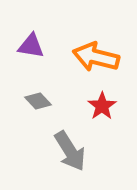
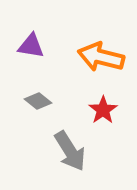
orange arrow: moved 5 px right
gray diamond: rotated 8 degrees counterclockwise
red star: moved 1 px right, 4 px down
